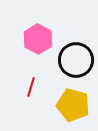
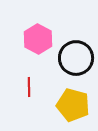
black circle: moved 2 px up
red line: moved 2 px left; rotated 18 degrees counterclockwise
